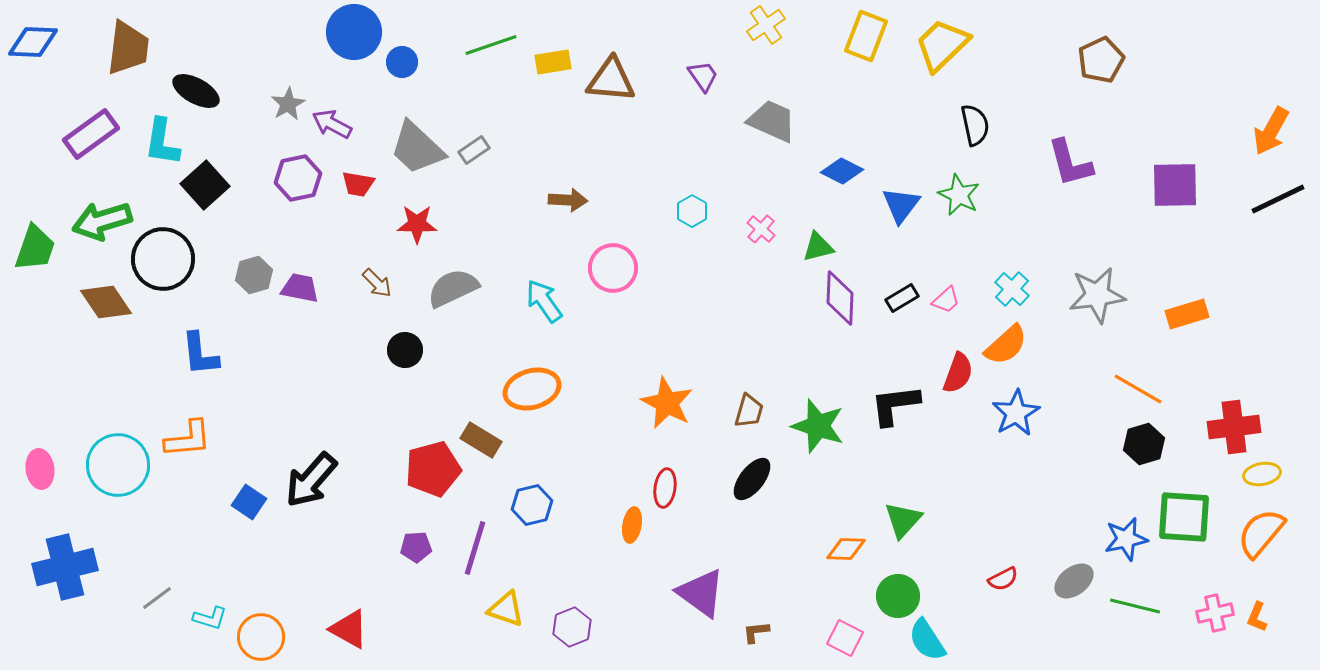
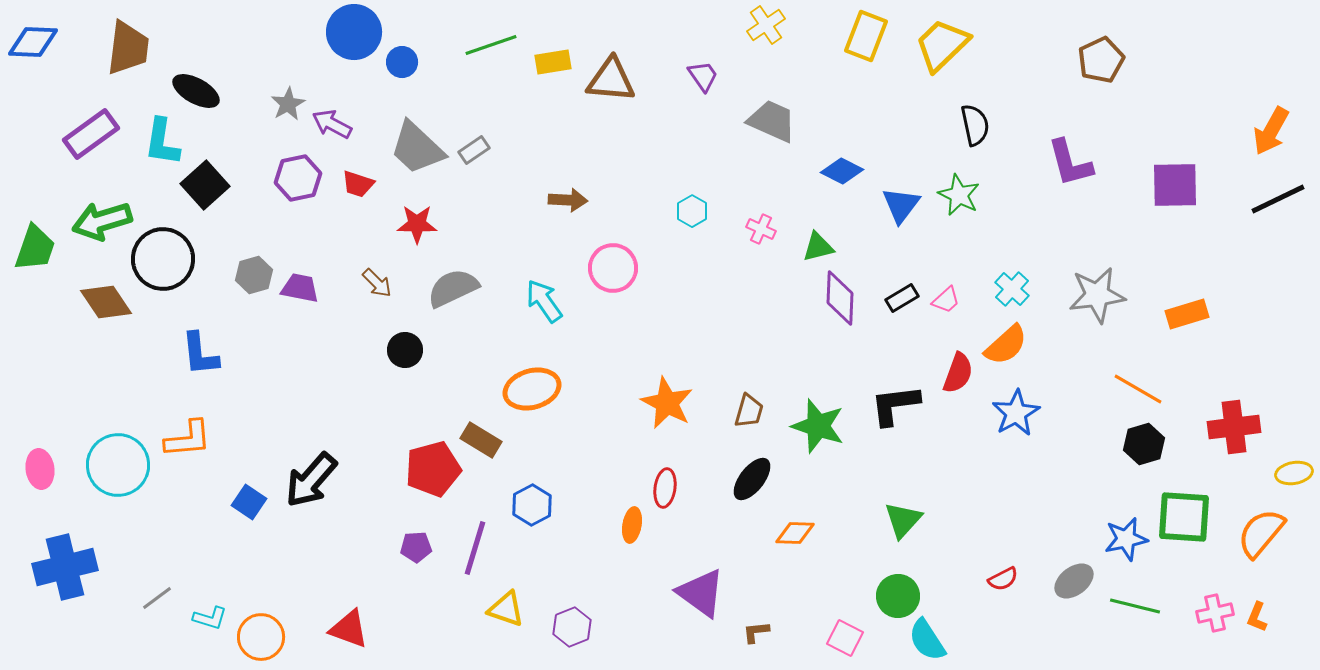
red trapezoid at (358, 184): rotated 8 degrees clockwise
pink cross at (761, 229): rotated 16 degrees counterclockwise
yellow ellipse at (1262, 474): moved 32 px right, 1 px up
blue hexagon at (532, 505): rotated 15 degrees counterclockwise
orange diamond at (846, 549): moved 51 px left, 16 px up
red triangle at (349, 629): rotated 9 degrees counterclockwise
